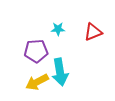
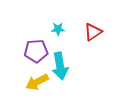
red triangle: rotated 12 degrees counterclockwise
cyan arrow: moved 6 px up
